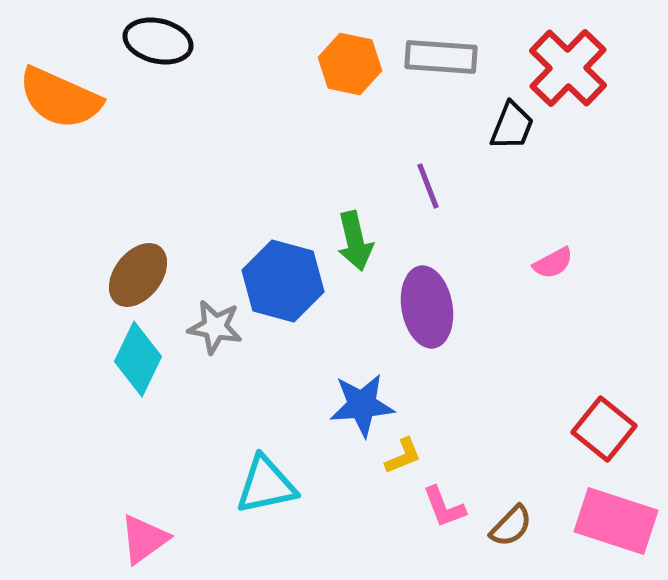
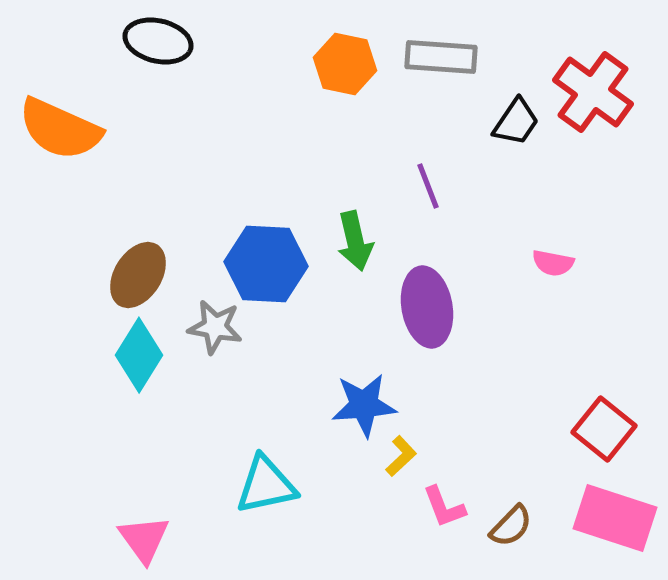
orange hexagon: moved 5 px left
red cross: moved 25 px right, 24 px down; rotated 8 degrees counterclockwise
orange semicircle: moved 31 px down
black trapezoid: moved 4 px right, 4 px up; rotated 12 degrees clockwise
pink semicircle: rotated 39 degrees clockwise
brown ellipse: rotated 6 degrees counterclockwise
blue hexagon: moved 17 px left, 17 px up; rotated 12 degrees counterclockwise
cyan diamond: moved 1 px right, 4 px up; rotated 6 degrees clockwise
blue star: moved 2 px right
yellow L-shape: moved 2 px left; rotated 21 degrees counterclockwise
pink rectangle: moved 1 px left, 3 px up
pink triangle: rotated 30 degrees counterclockwise
